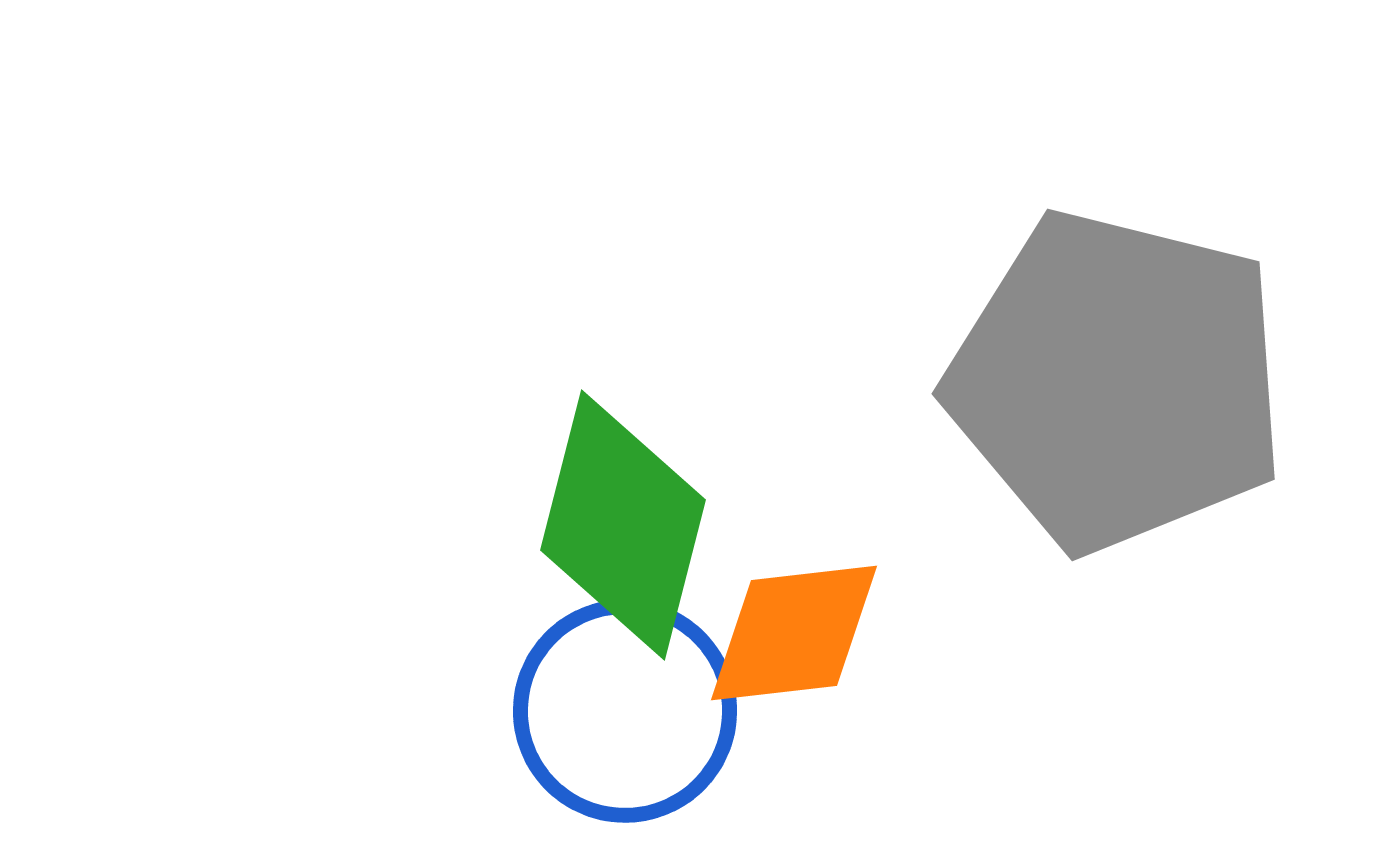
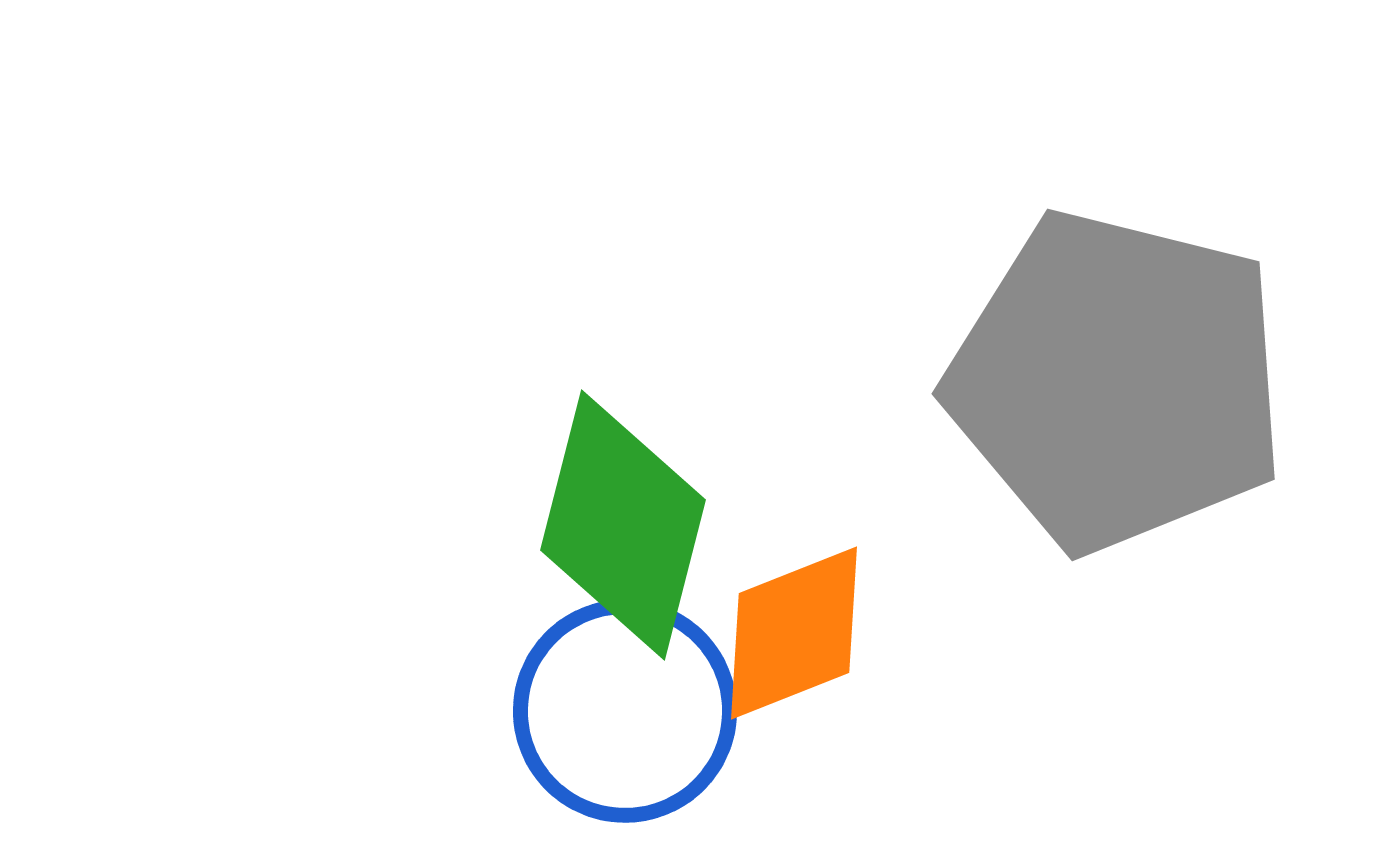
orange diamond: rotated 15 degrees counterclockwise
